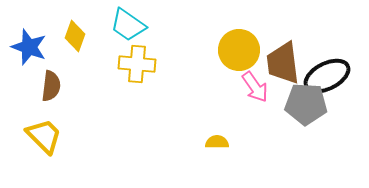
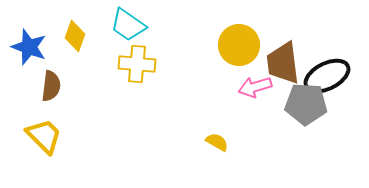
yellow circle: moved 5 px up
pink arrow: rotated 108 degrees clockwise
yellow semicircle: rotated 30 degrees clockwise
